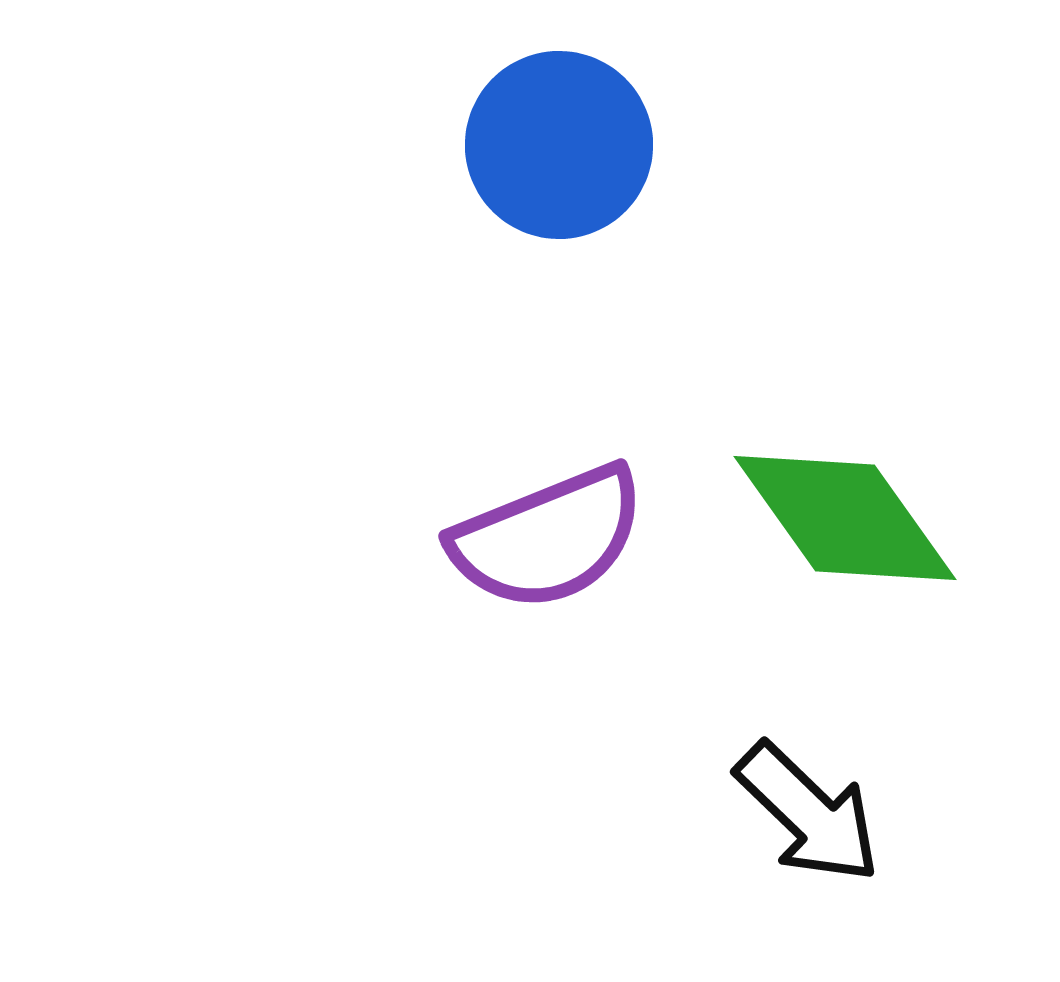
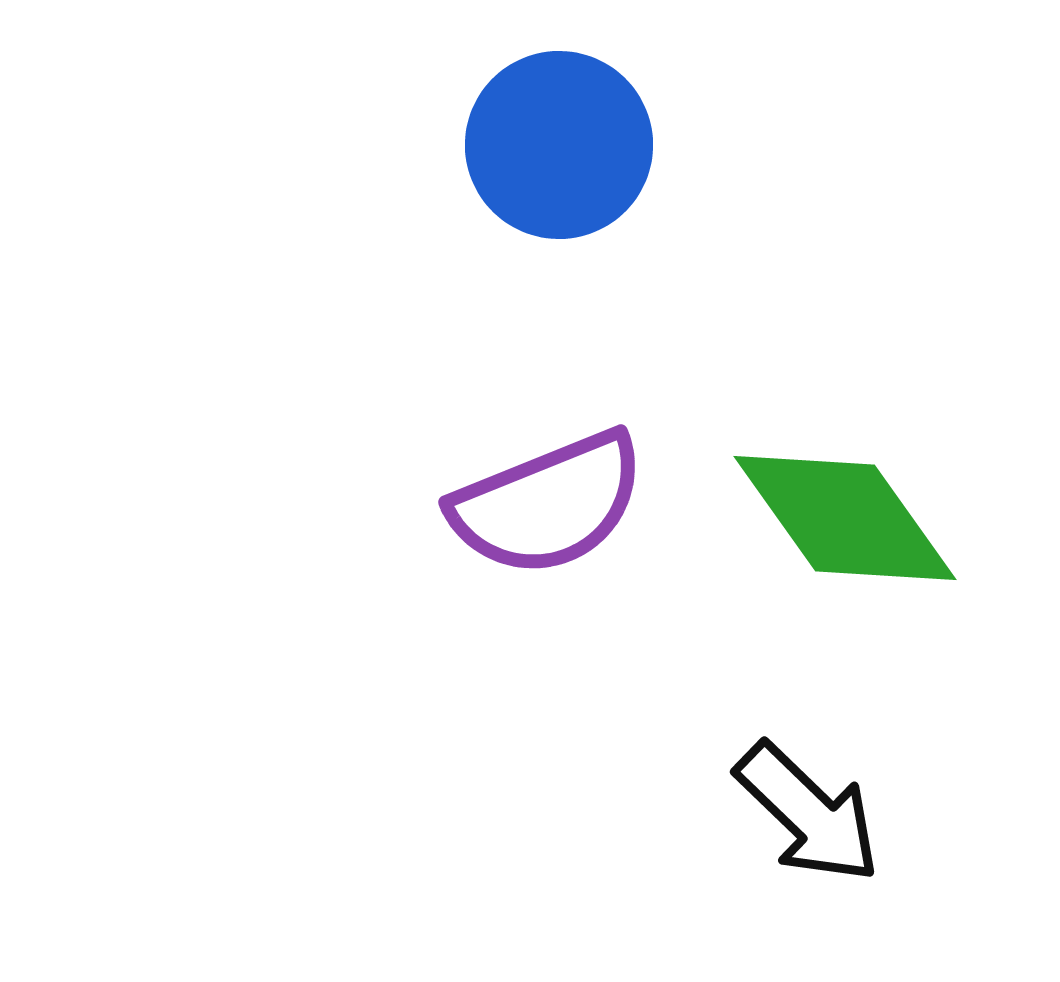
purple semicircle: moved 34 px up
